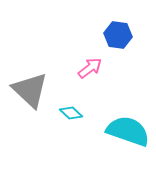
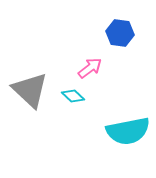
blue hexagon: moved 2 px right, 2 px up
cyan diamond: moved 2 px right, 17 px up
cyan semicircle: rotated 150 degrees clockwise
